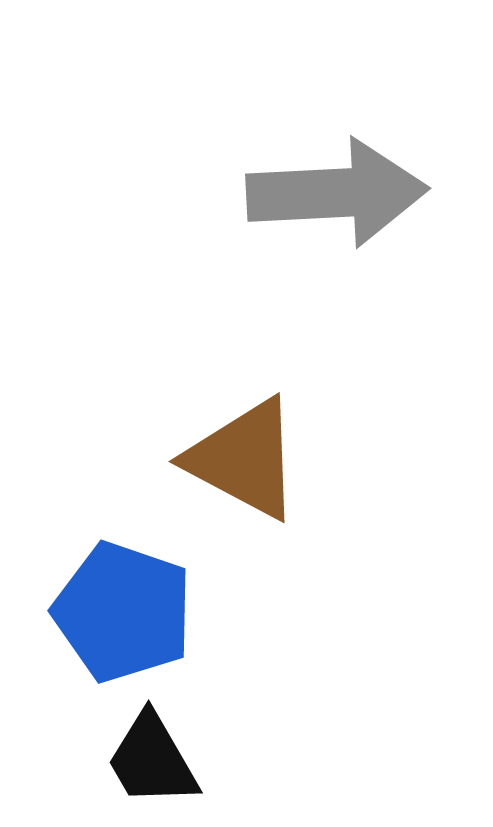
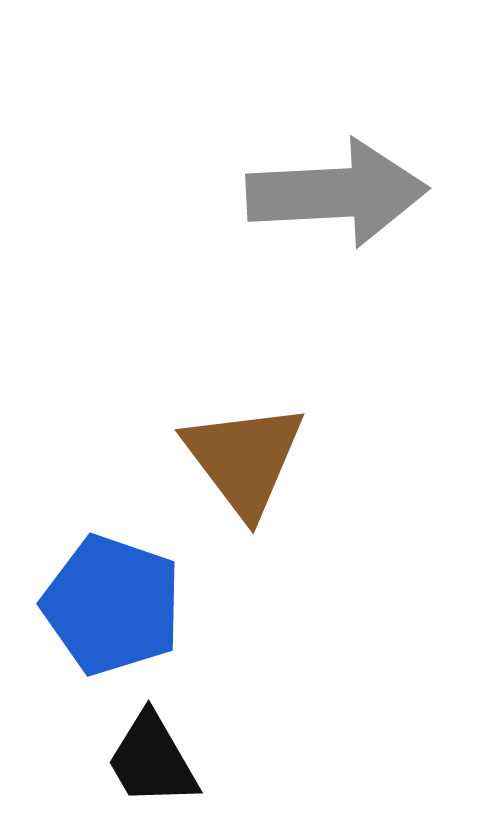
brown triangle: rotated 25 degrees clockwise
blue pentagon: moved 11 px left, 7 px up
